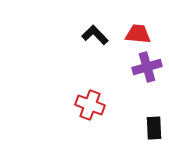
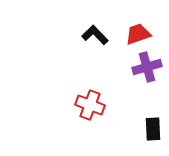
red trapezoid: rotated 24 degrees counterclockwise
black rectangle: moved 1 px left, 1 px down
